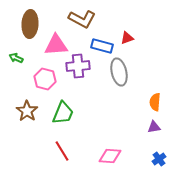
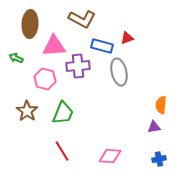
pink triangle: moved 2 px left, 1 px down
orange semicircle: moved 6 px right, 3 px down
blue cross: rotated 24 degrees clockwise
